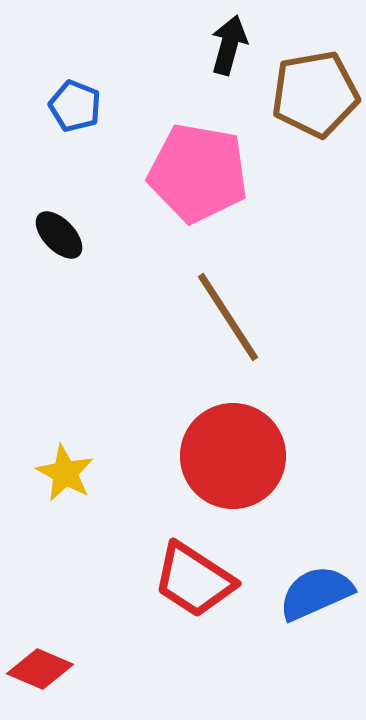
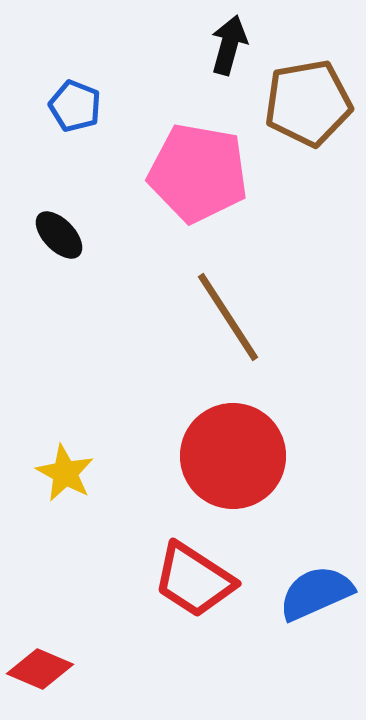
brown pentagon: moved 7 px left, 9 px down
